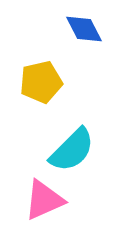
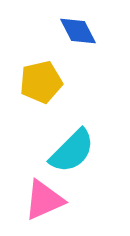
blue diamond: moved 6 px left, 2 px down
cyan semicircle: moved 1 px down
